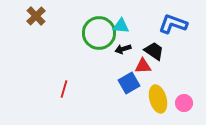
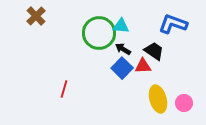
black arrow: rotated 49 degrees clockwise
blue square: moved 7 px left, 15 px up; rotated 15 degrees counterclockwise
